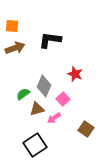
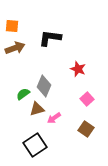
black L-shape: moved 2 px up
red star: moved 3 px right, 5 px up
pink square: moved 24 px right
